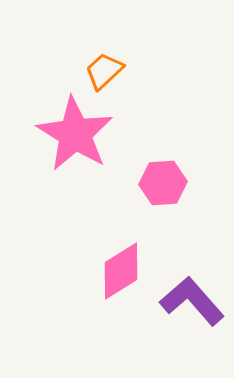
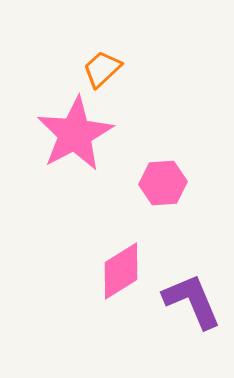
orange trapezoid: moved 2 px left, 2 px up
pink star: rotated 12 degrees clockwise
purple L-shape: rotated 18 degrees clockwise
